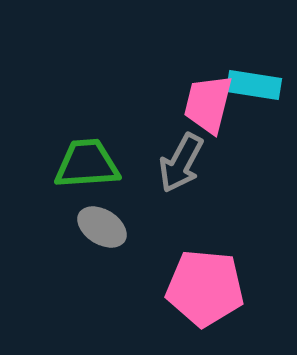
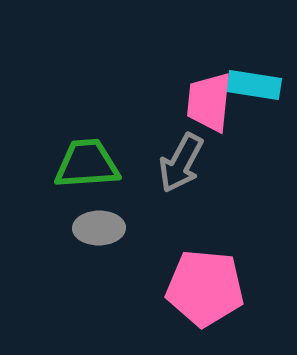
pink trapezoid: moved 1 px right, 2 px up; rotated 8 degrees counterclockwise
gray ellipse: moved 3 px left, 1 px down; rotated 33 degrees counterclockwise
